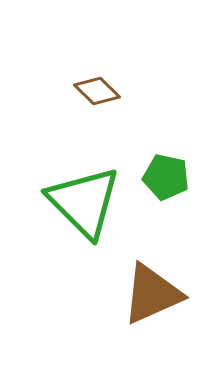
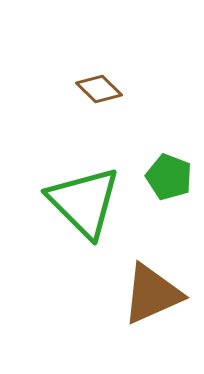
brown diamond: moved 2 px right, 2 px up
green pentagon: moved 3 px right; rotated 9 degrees clockwise
